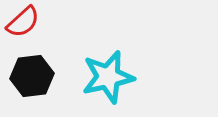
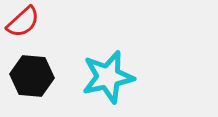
black hexagon: rotated 12 degrees clockwise
